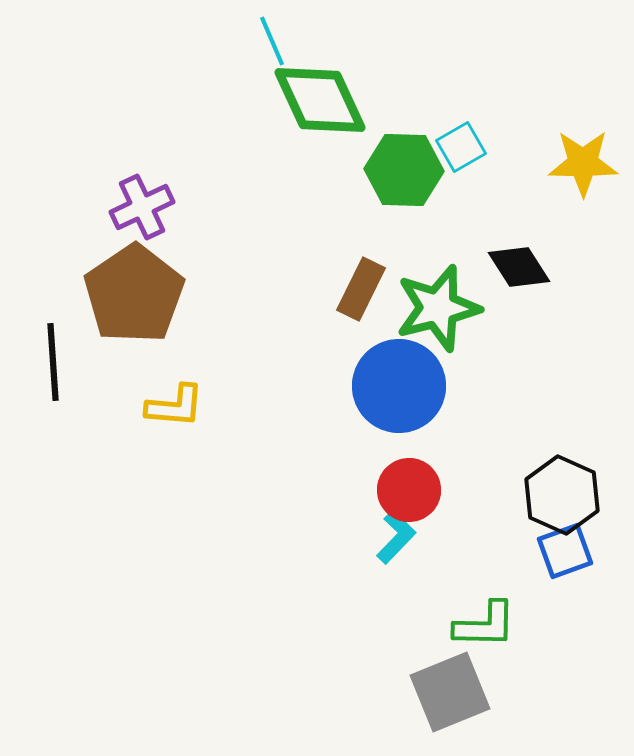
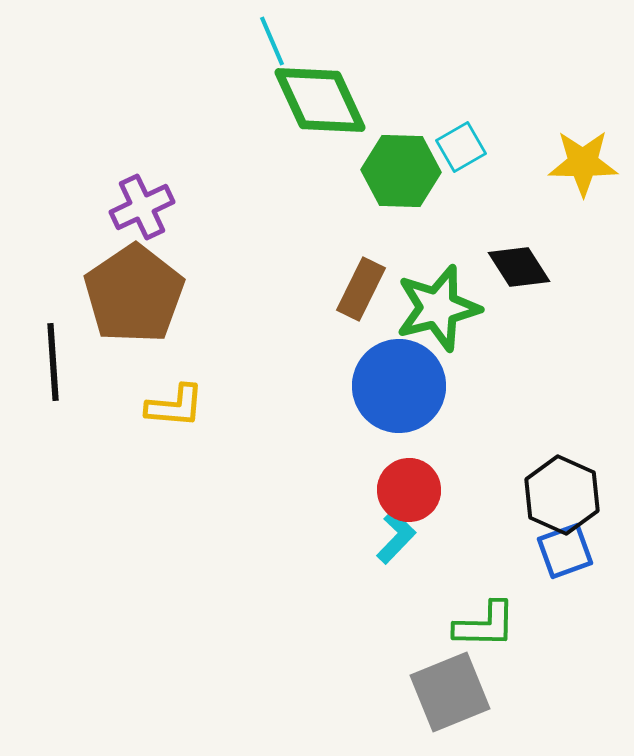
green hexagon: moved 3 px left, 1 px down
